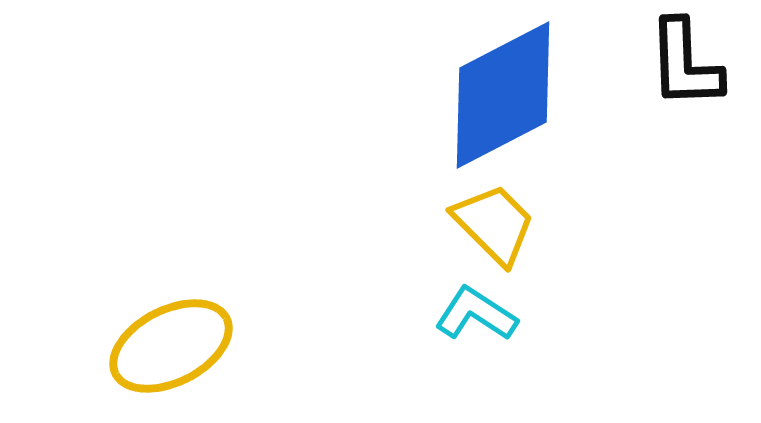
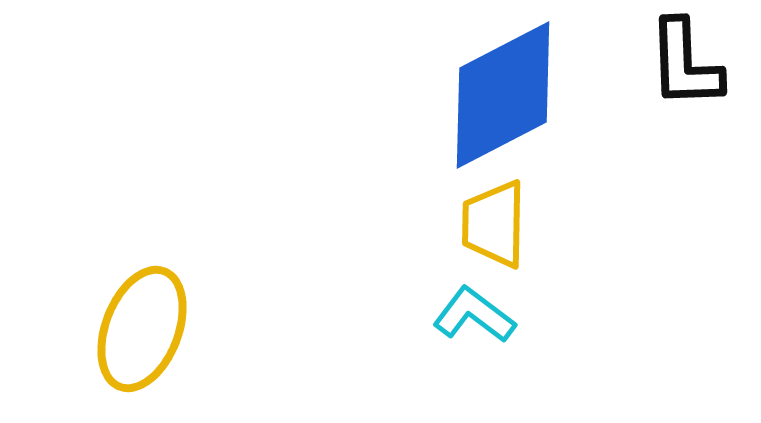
yellow trapezoid: rotated 134 degrees counterclockwise
cyan L-shape: moved 2 px left, 1 px down; rotated 4 degrees clockwise
yellow ellipse: moved 29 px left, 17 px up; rotated 42 degrees counterclockwise
